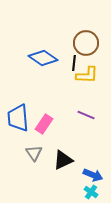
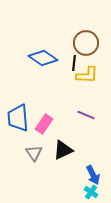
black triangle: moved 10 px up
blue arrow: rotated 42 degrees clockwise
